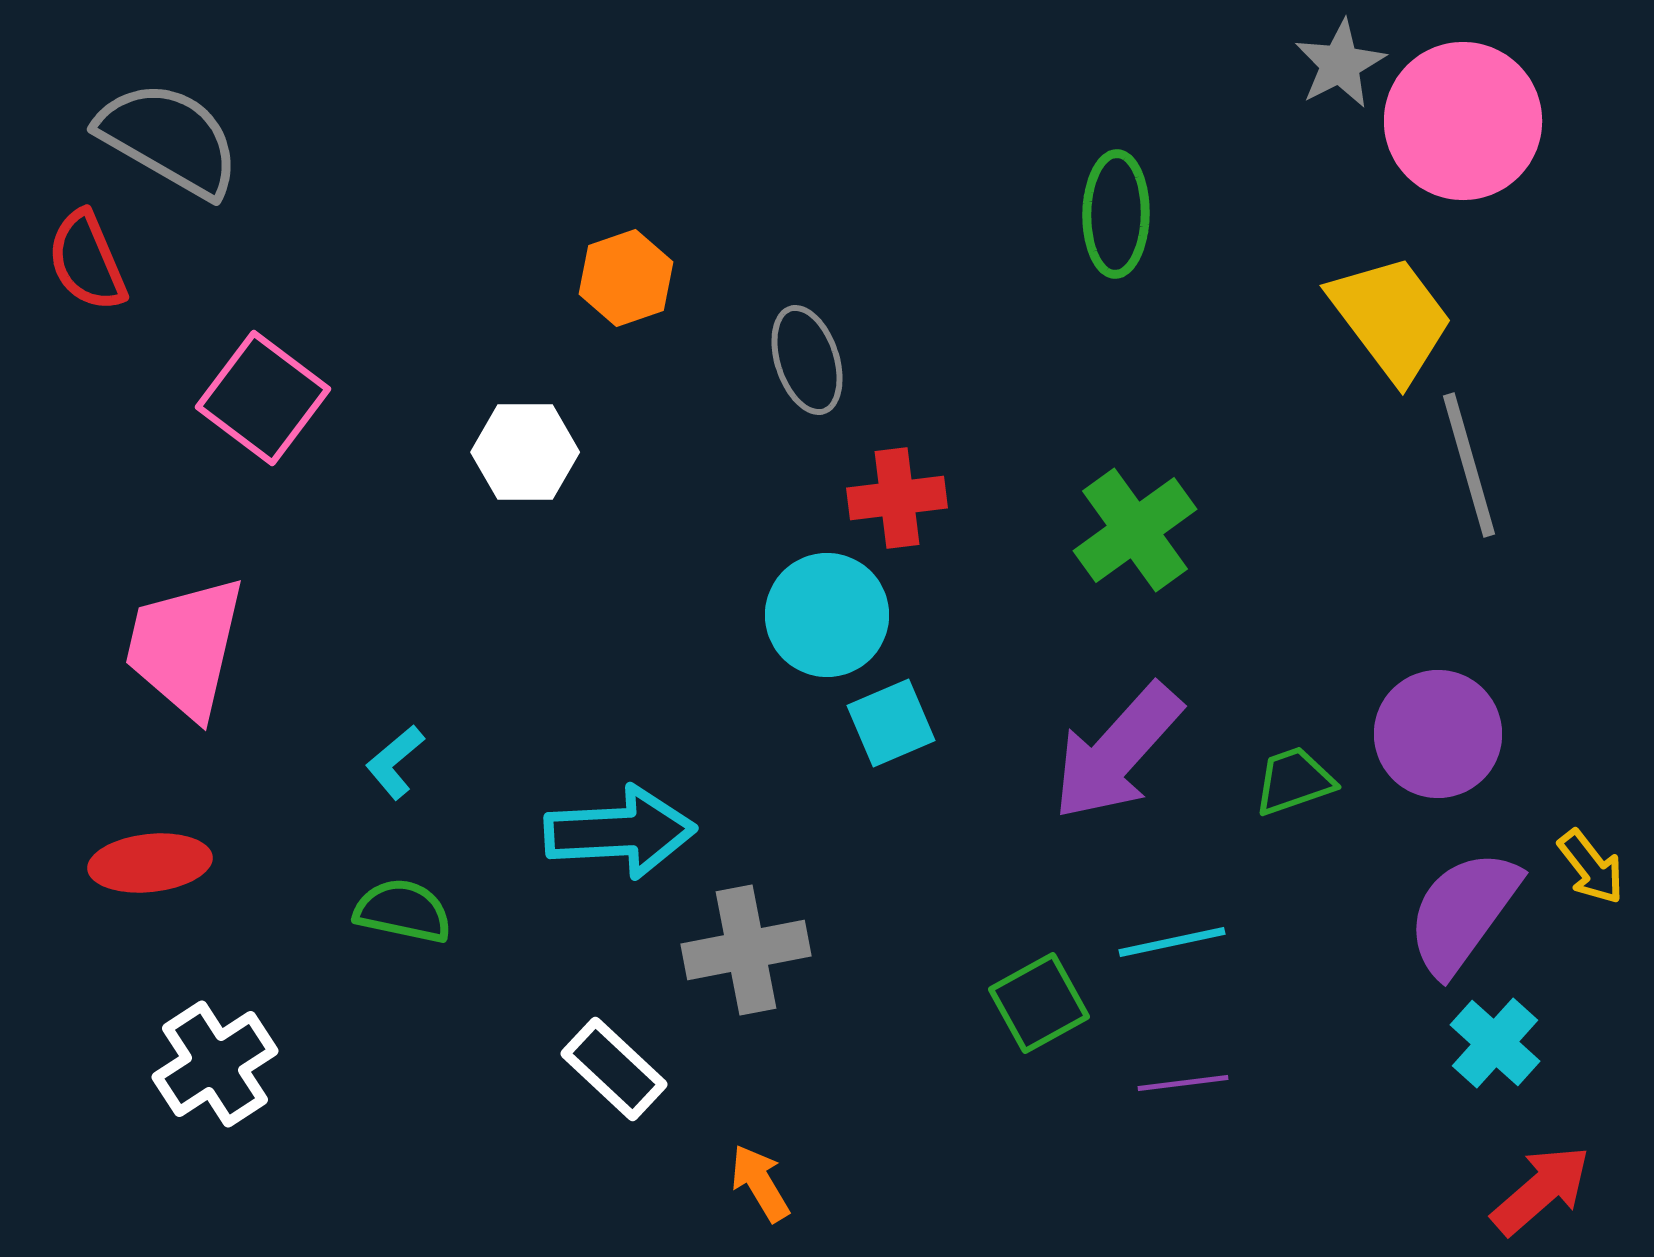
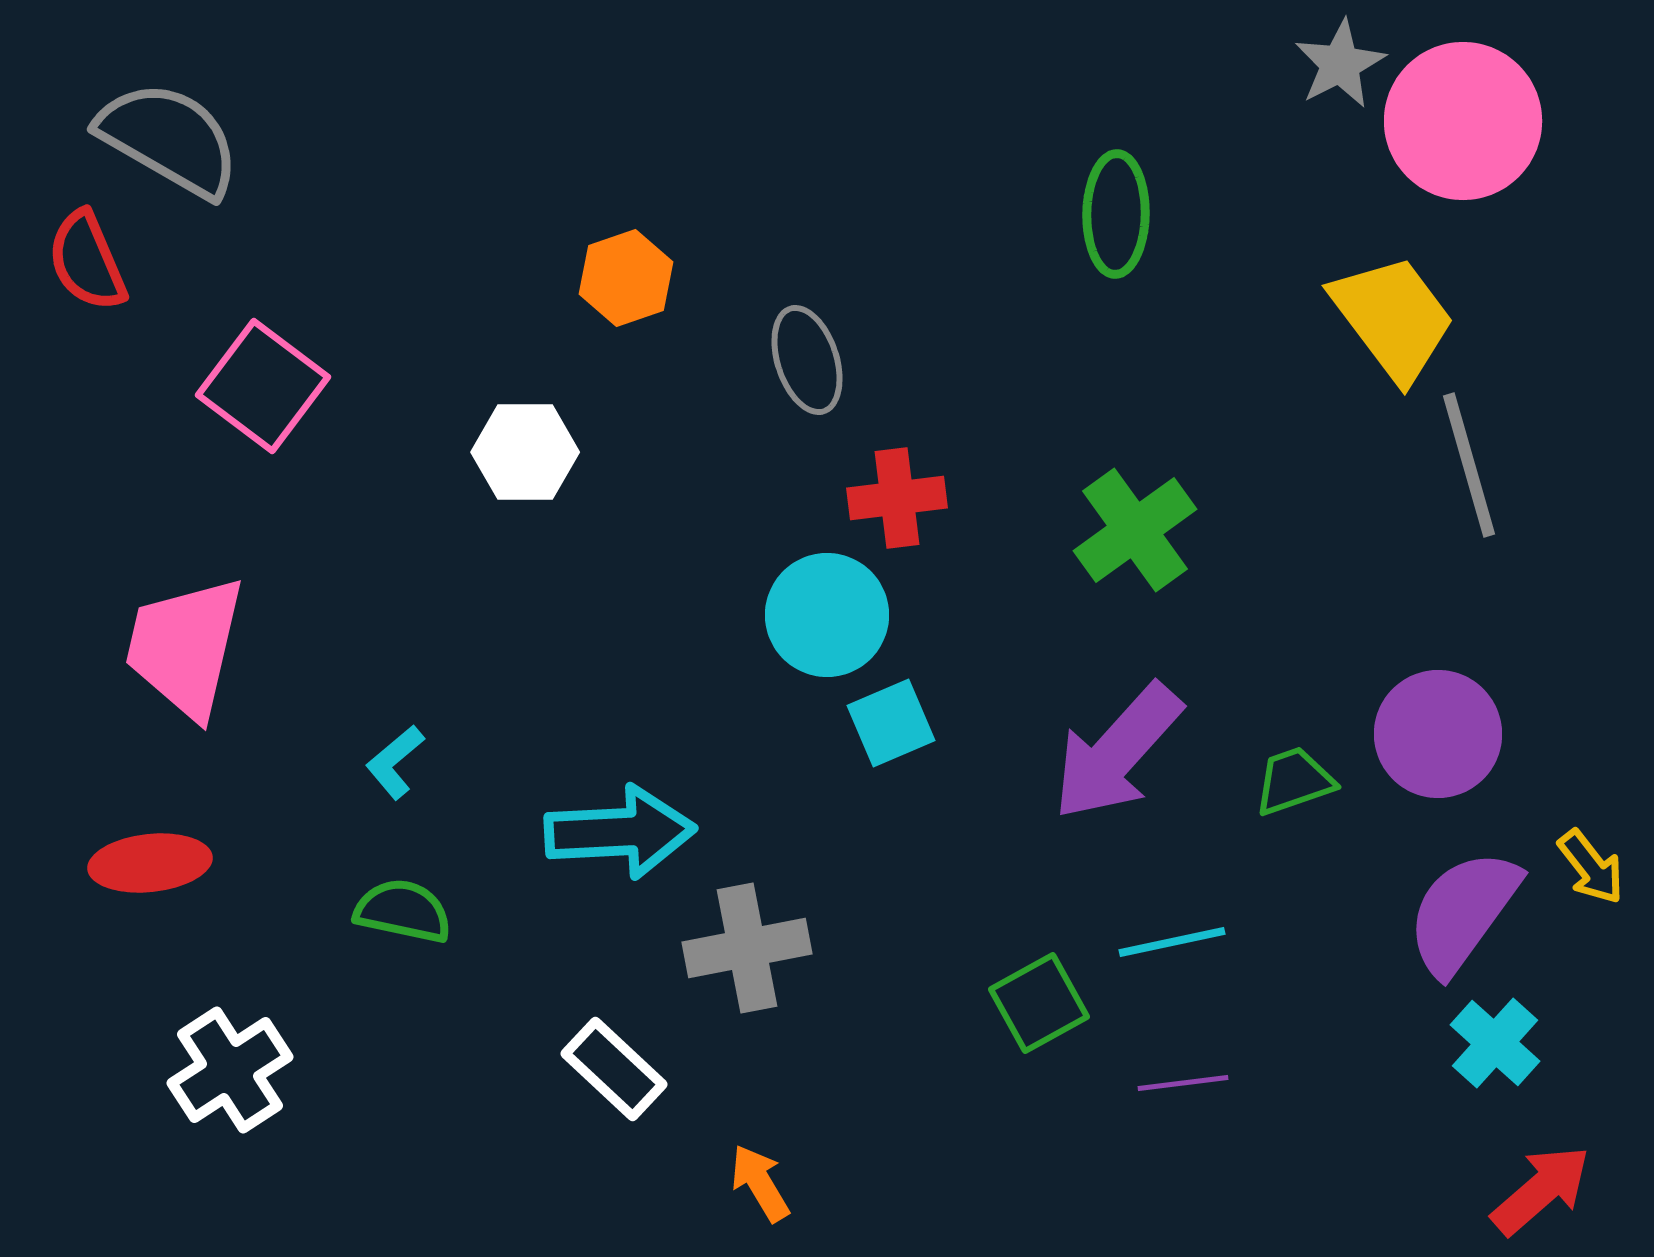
yellow trapezoid: moved 2 px right
pink square: moved 12 px up
gray cross: moved 1 px right, 2 px up
white cross: moved 15 px right, 6 px down
